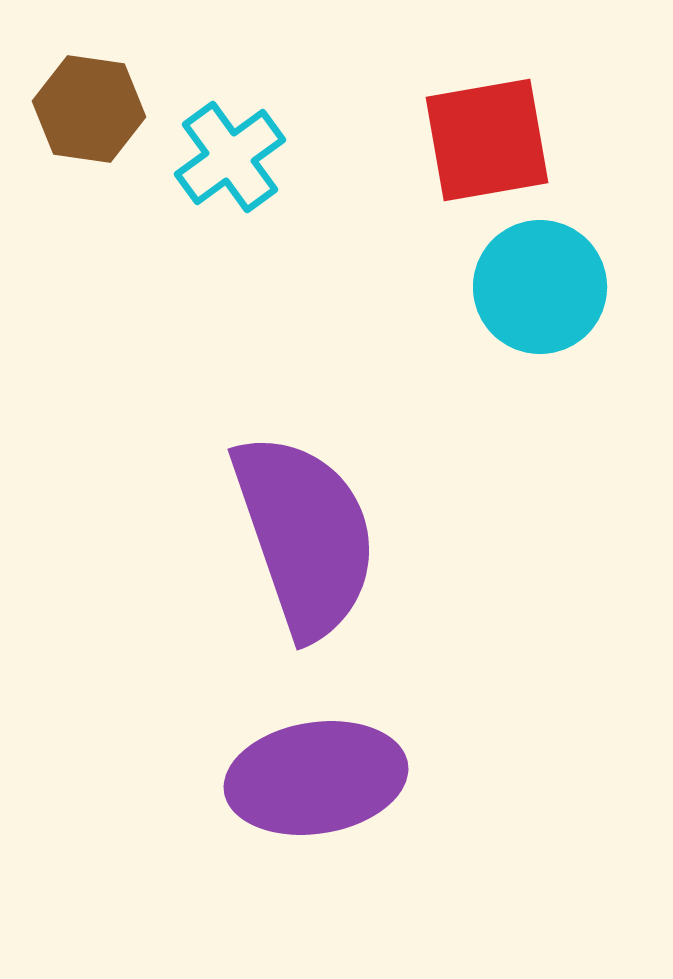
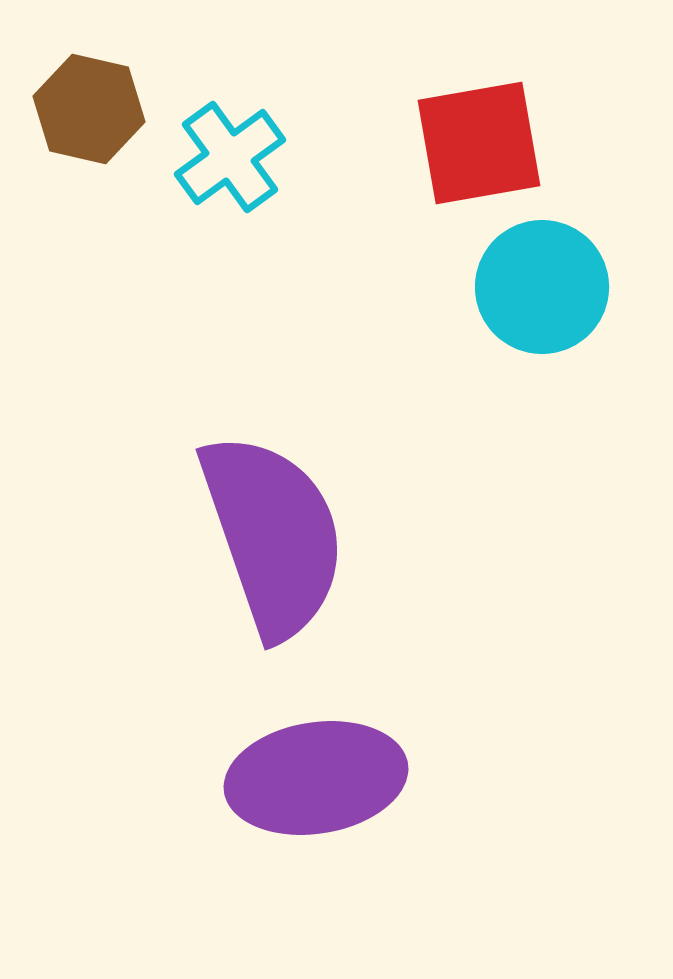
brown hexagon: rotated 5 degrees clockwise
red square: moved 8 px left, 3 px down
cyan circle: moved 2 px right
purple semicircle: moved 32 px left
